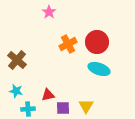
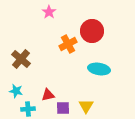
red circle: moved 5 px left, 11 px up
brown cross: moved 4 px right, 1 px up
cyan ellipse: rotated 10 degrees counterclockwise
